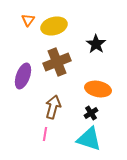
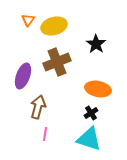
brown arrow: moved 15 px left
